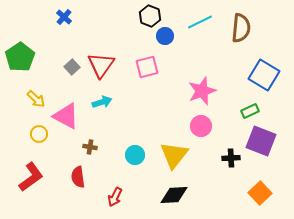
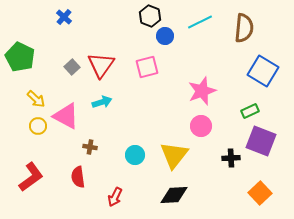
brown semicircle: moved 3 px right
green pentagon: rotated 12 degrees counterclockwise
blue square: moved 1 px left, 4 px up
yellow circle: moved 1 px left, 8 px up
